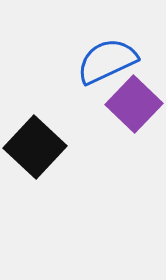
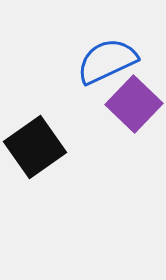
black square: rotated 12 degrees clockwise
